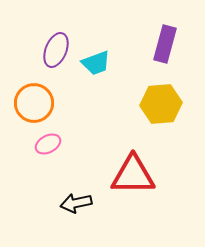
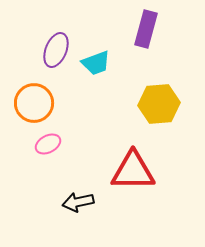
purple rectangle: moved 19 px left, 15 px up
yellow hexagon: moved 2 px left
red triangle: moved 4 px up
black arrow: moved 2 px right, 1 px up
